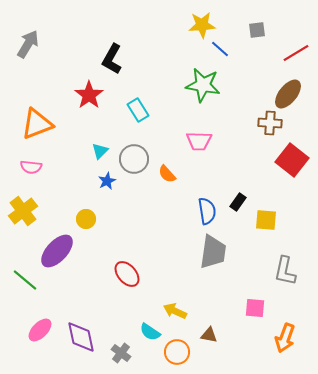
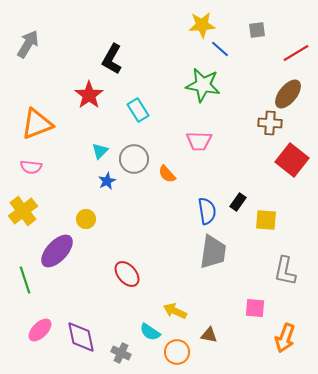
green line: rotated 32 degrees clockwise
gray cross: rotated 12 degrees counterclockwise
